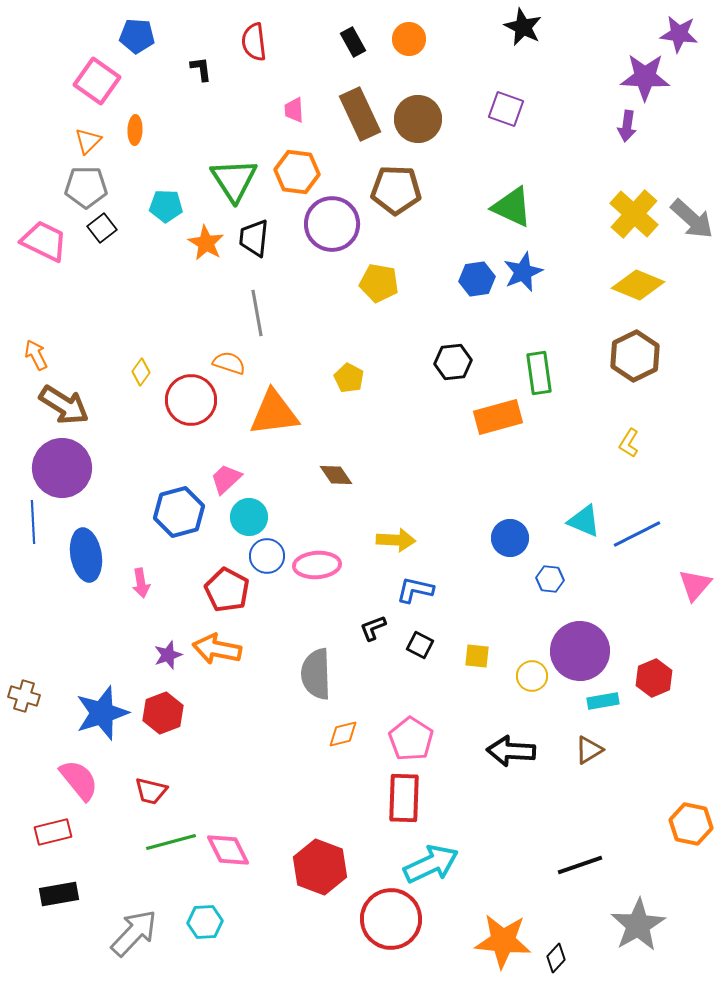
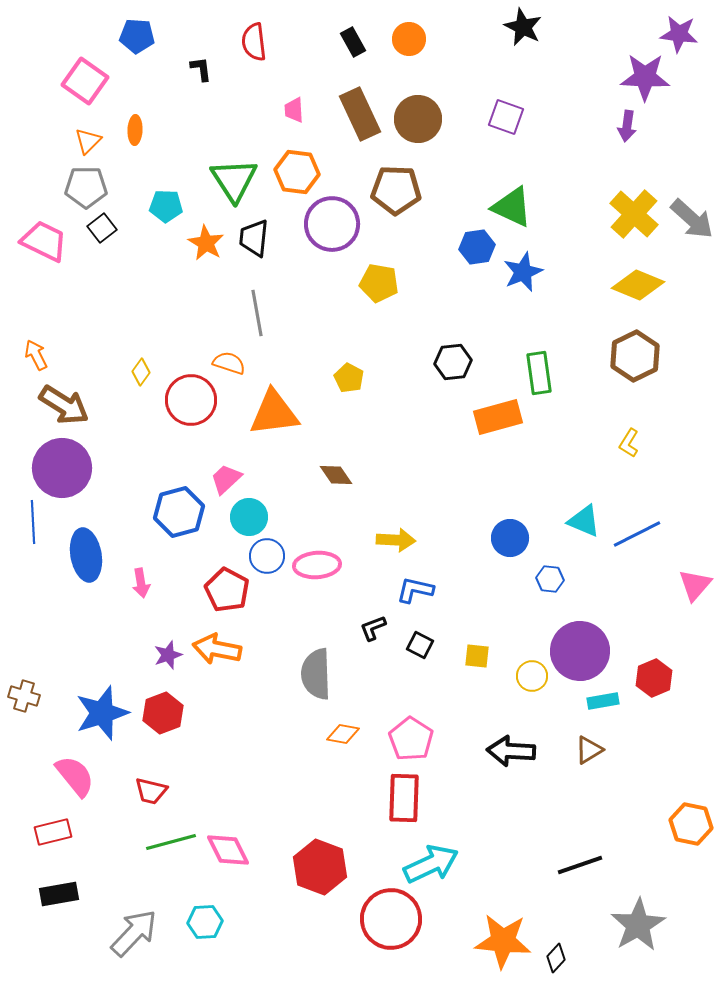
pink square at (97, 81): moved 12 px left
purple square at (506, 109): moved 8 px down
blue hexagon at (477, 279): moved 32 px up
orange diamond at (343, 734): rotated 24 degrees clockwise
pink semicircle at (79, 780): moved 4 px left, 4 px up
